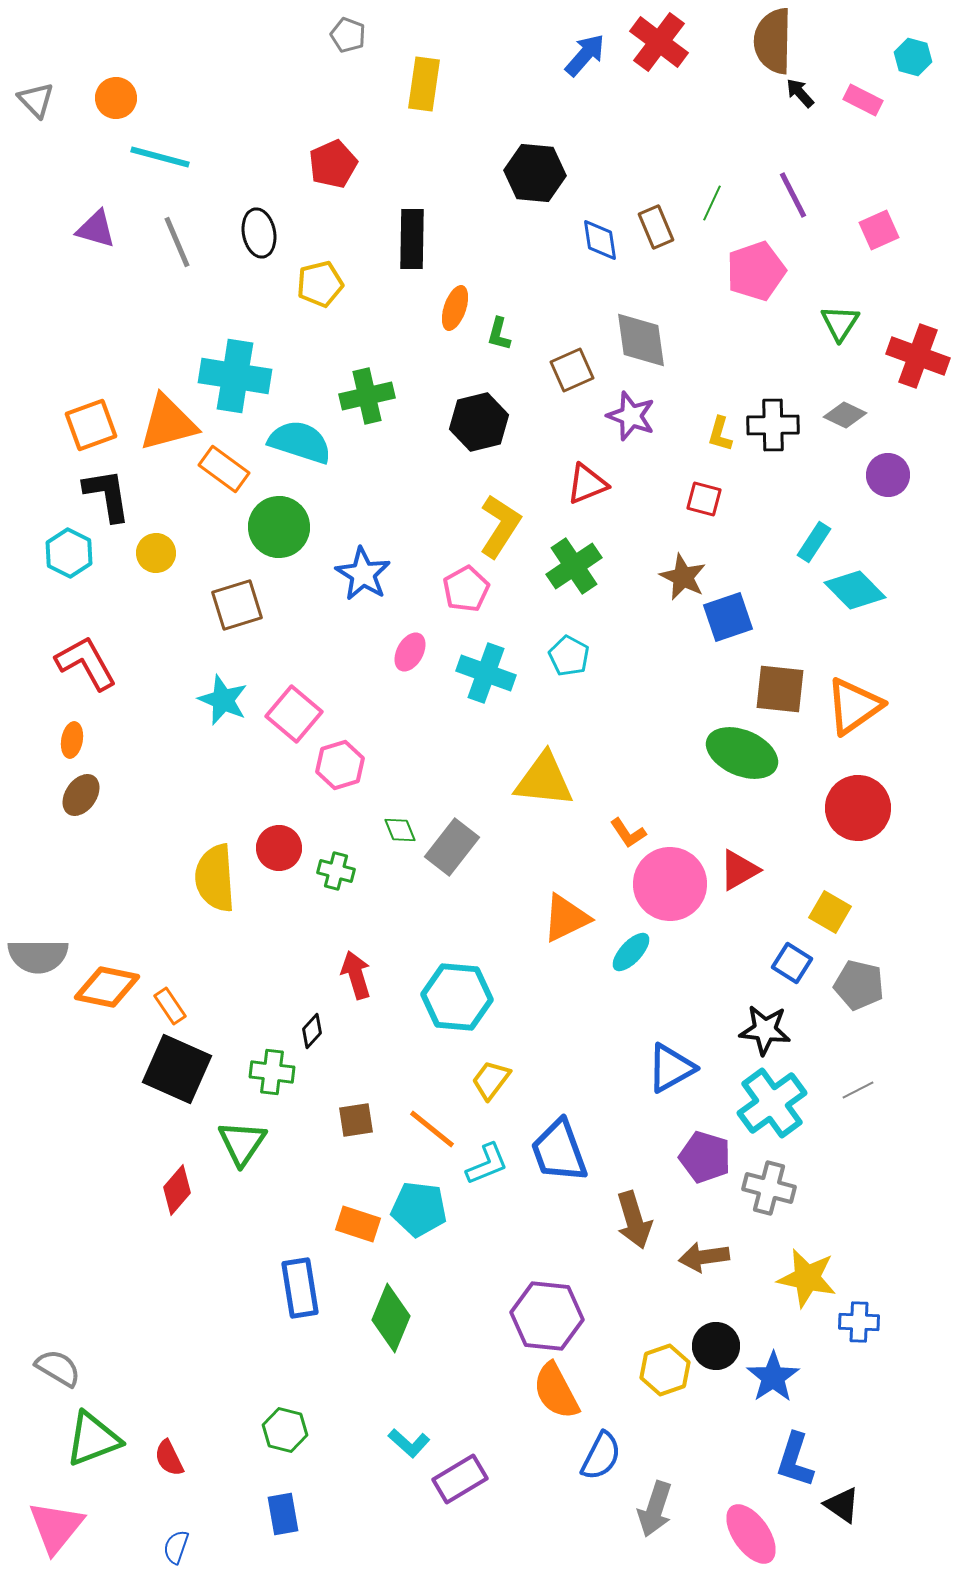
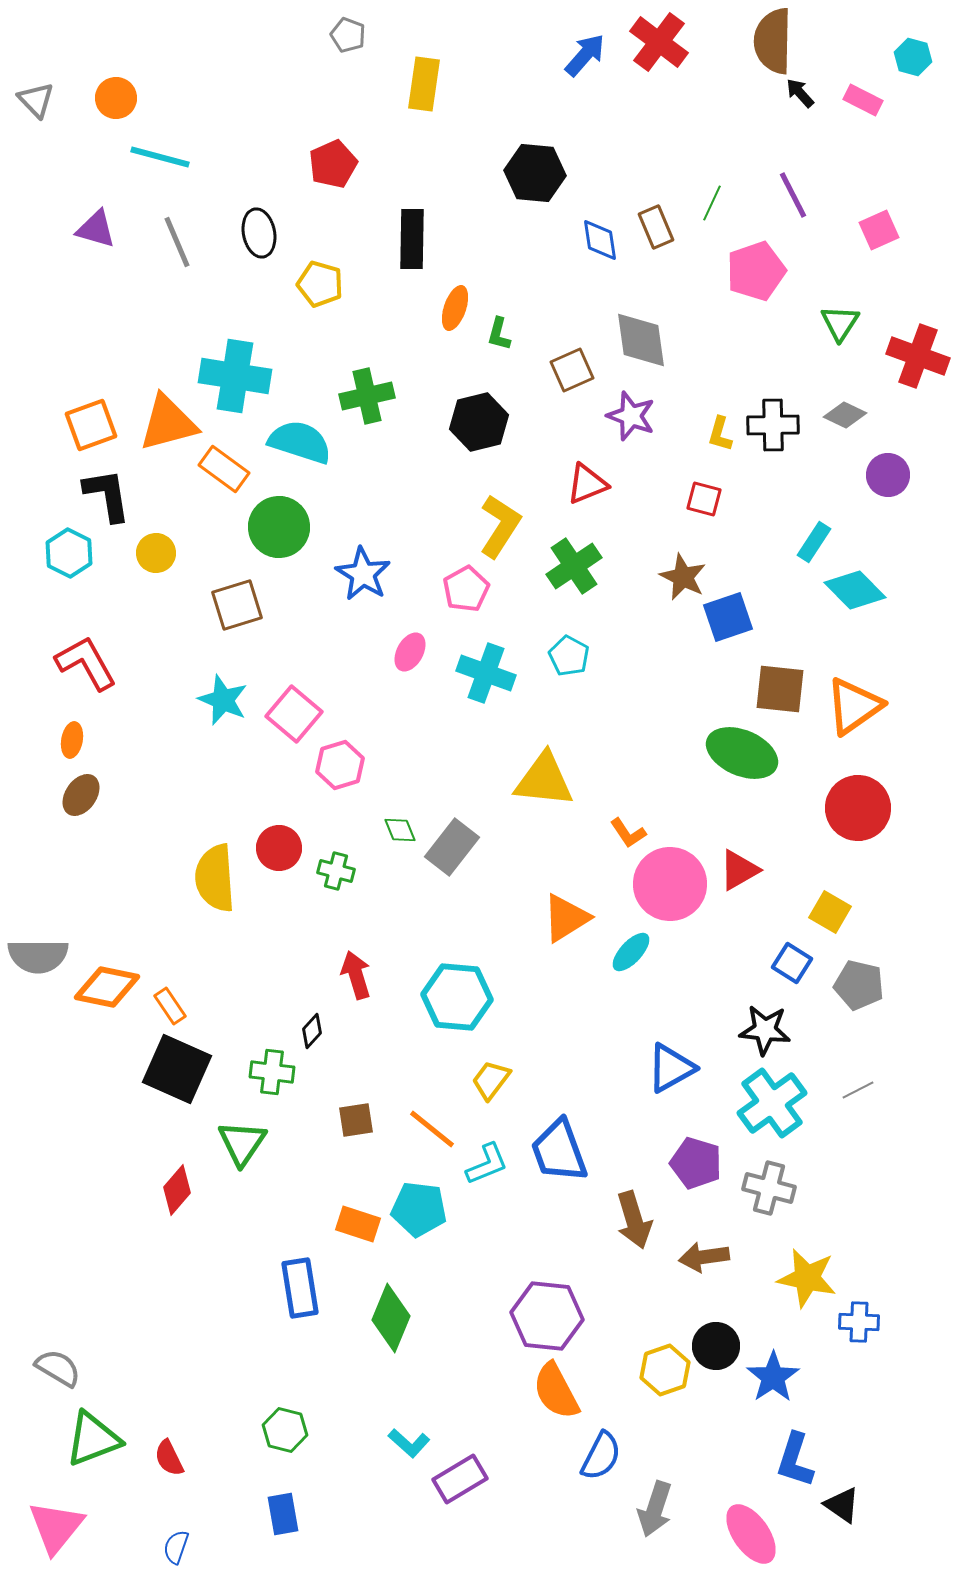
yellow pentagon at (320, 284): rotated 30 degrees clockwise
orange triangle at (566, 918): rotated 6 degrees counterclockwise
purple pentagon at (705, 1157): moved 9 px left, 6 px down
